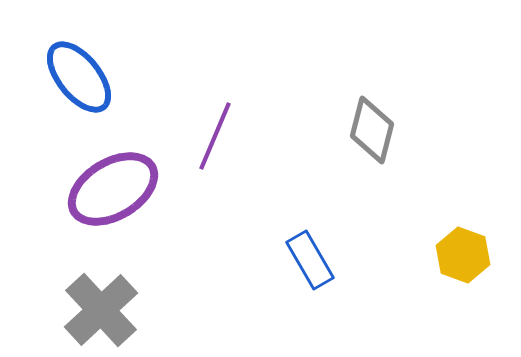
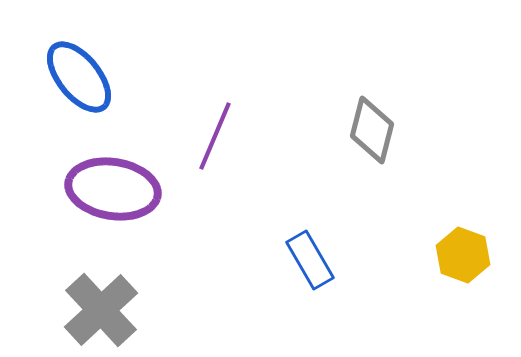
purple ellipse: rotated 40 degrees clockwise
